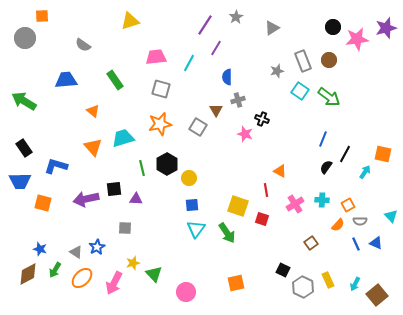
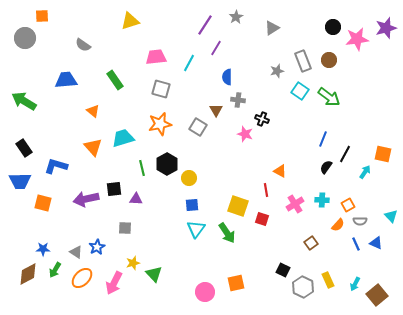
gray cross at (238, 100): rotated 24 degrees clockwise
blue star at (40, 249): moved 3 px right; rotated 16 degrees counterclockwise
pink circle at (186, 292): moved 19 px right
